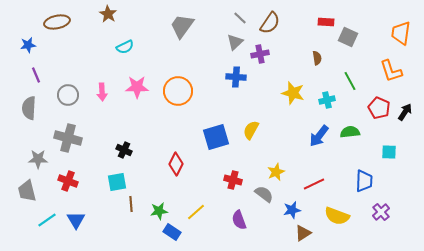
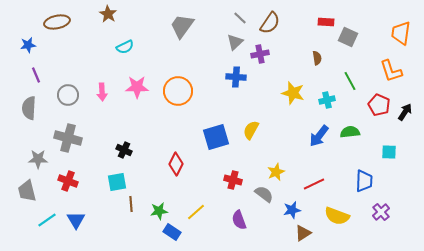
red pentagon at (379, 108): moved 3 px up
